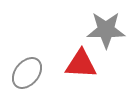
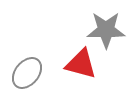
red triangle: rotated 12 degrees clockwise
